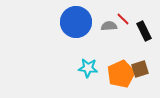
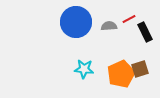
red line: moved 6 px right; rotated 72 degrees counterclockwise
black rectangle: moved 1 px right, 1 px down
cyan star: moved 4 px left, 1 px down
